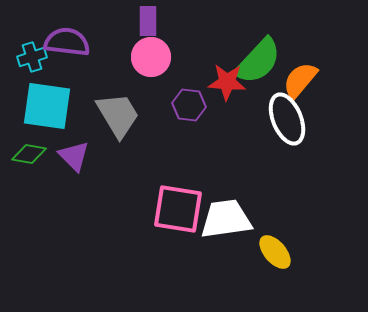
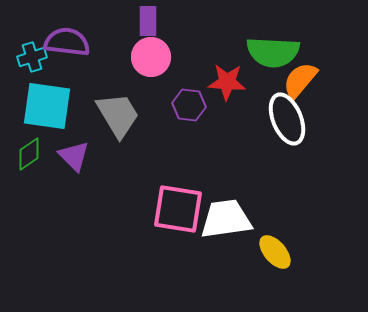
green semicircle: moved 15 px right, 9 px up; rotated 50 degrees clockwise
green diamond: rotated 44 degrees counterclockwise
